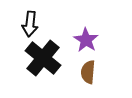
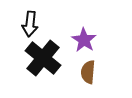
purple star: moved 2 px left
